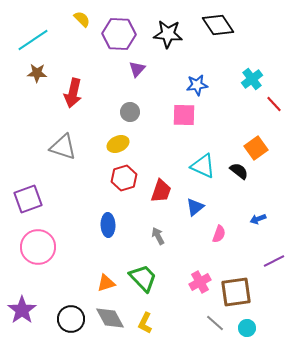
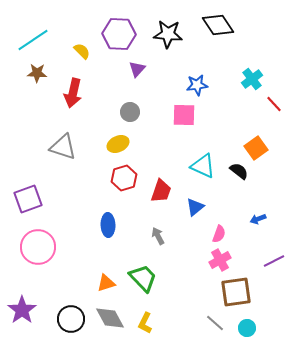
yellow semicircle: moved 32 px down
pink cross: moved 20 px right, 22 px up
